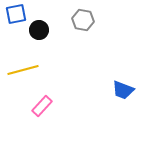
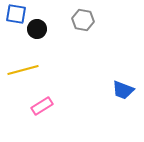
blue square: rotated 20 degrees clockwise
black circle: moved 2 px left, 1 px up
pink rectangle: rotated 15 degrees clockwise
